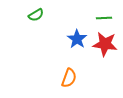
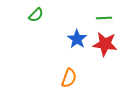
green semicircle: rotated 14 degrees counterclockwise
